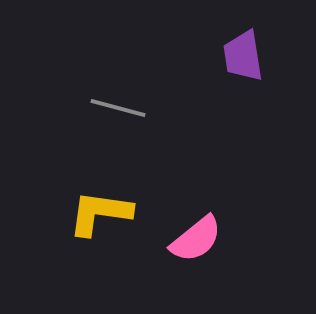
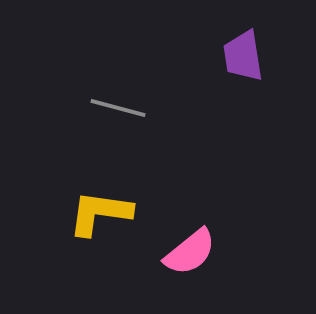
pink semicircle: moved 6 px left, 13 px down
